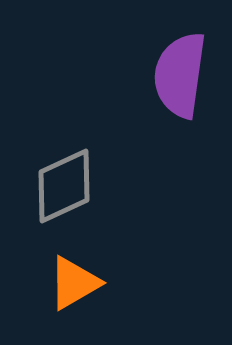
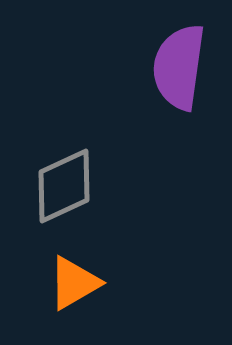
purple semicircle: moved 1 px left, 8 px up
